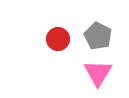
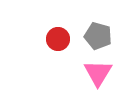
gray pentagon: rotated 12 degrees counterclockwise
